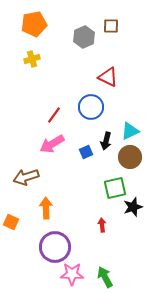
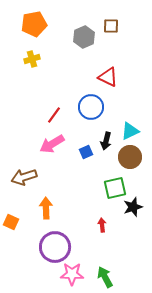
brown arrow: moved 2 px left
